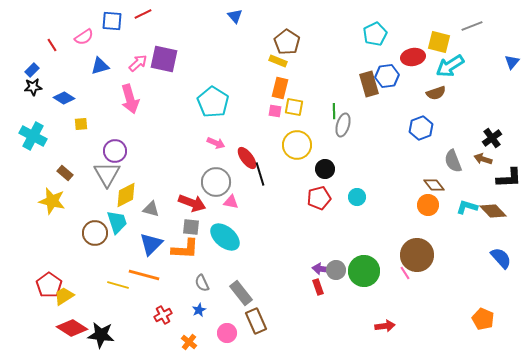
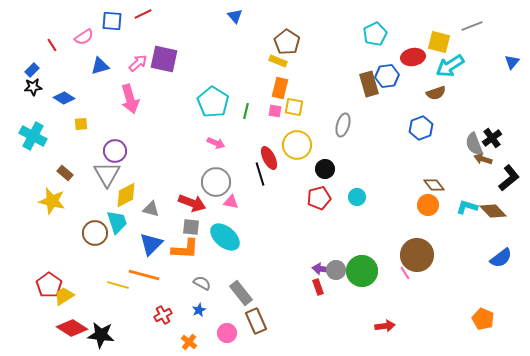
green line at (334, 111): moved 88 px left; rotated 14 degrees clockwise
red ellipse at (247, 158): moved 22 px right; rotated 10 degrees clockwise
gray semicircle at (453, 161): moved 21 px right, 17 px up
black L-shape at (509, 178): rotated 36 degrees counterclockwise
blue semicircle at (501, 258): rotated 95 degrees clockwise
green circle at (364, 271): moved 2 px left
gray semicircle at (202, 283): rotated 144 degrees clockwise
